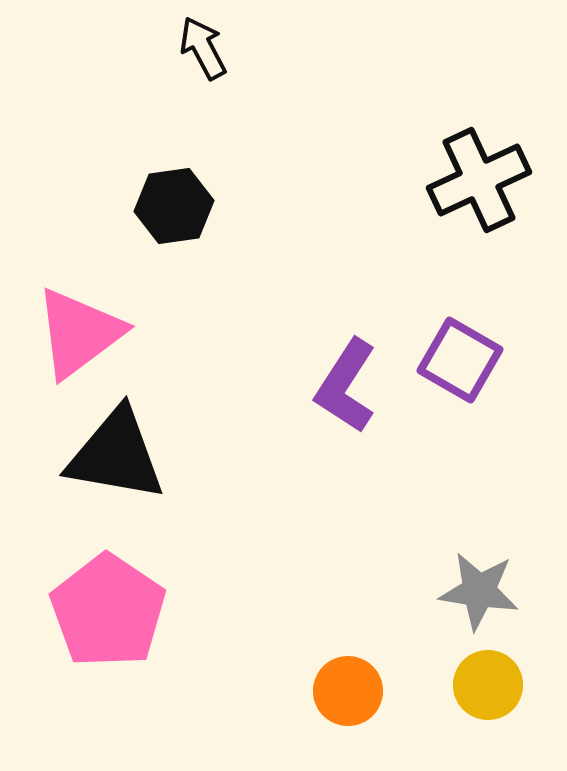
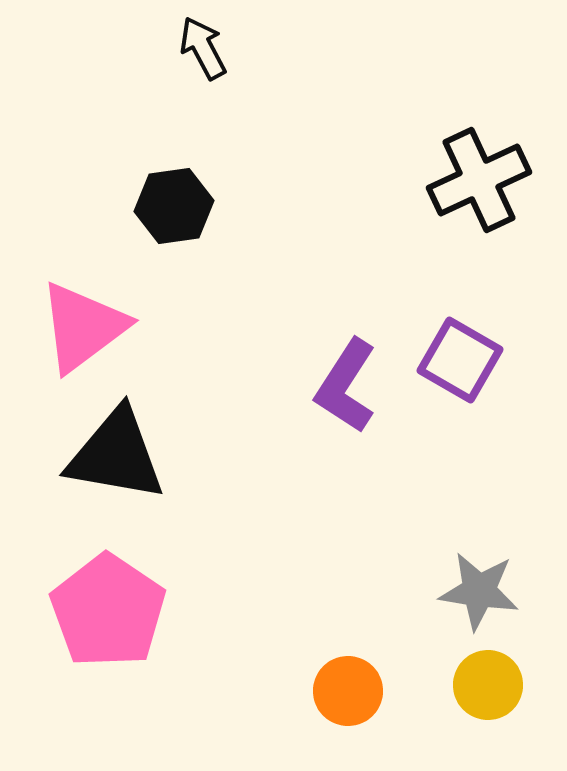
pink triangle: moved 4 px right, 6 px up
